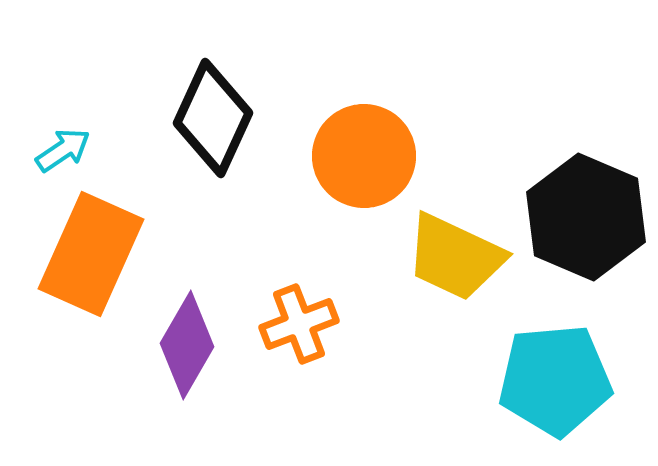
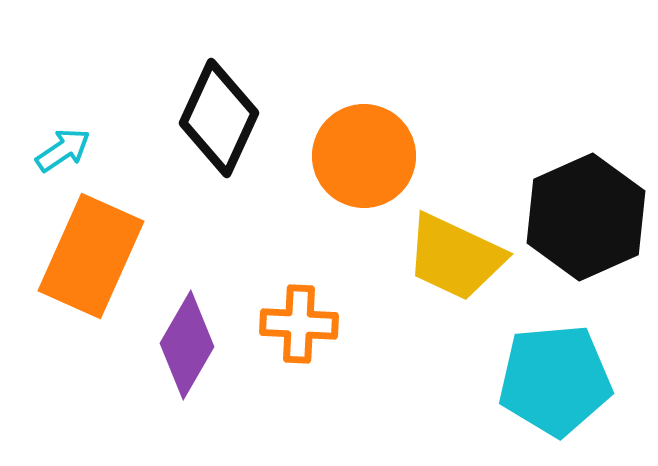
black diamond: moved 6 px right
black hexagon: rotated 13 degrees clockwise
orange rectangle: moved 2 px down
orange cross: rotated 24 degrees clockwise
